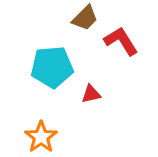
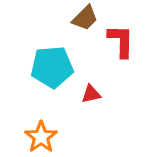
red L-shape: rotated 33 degrees clockwise
